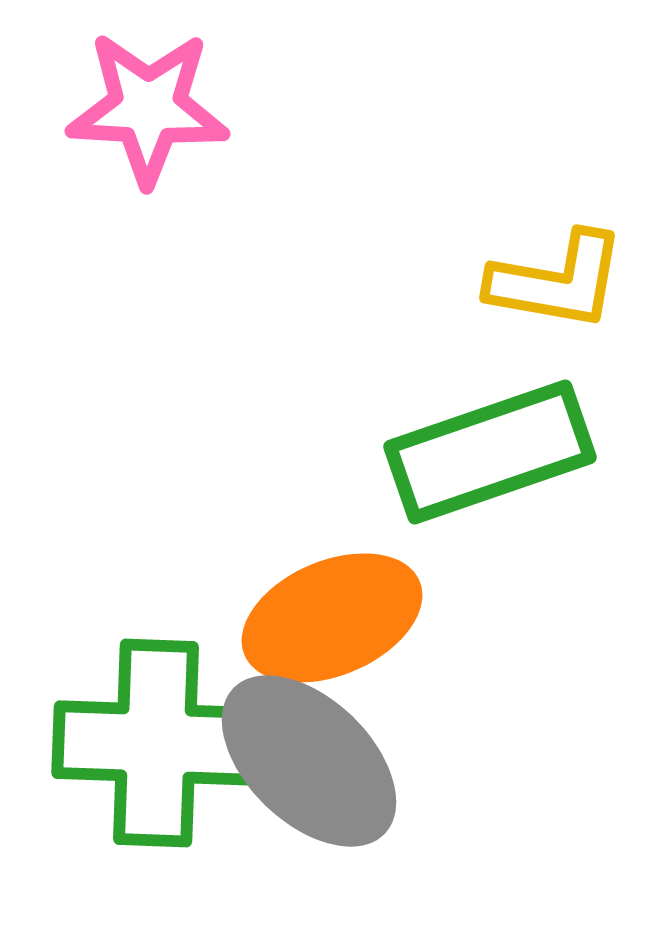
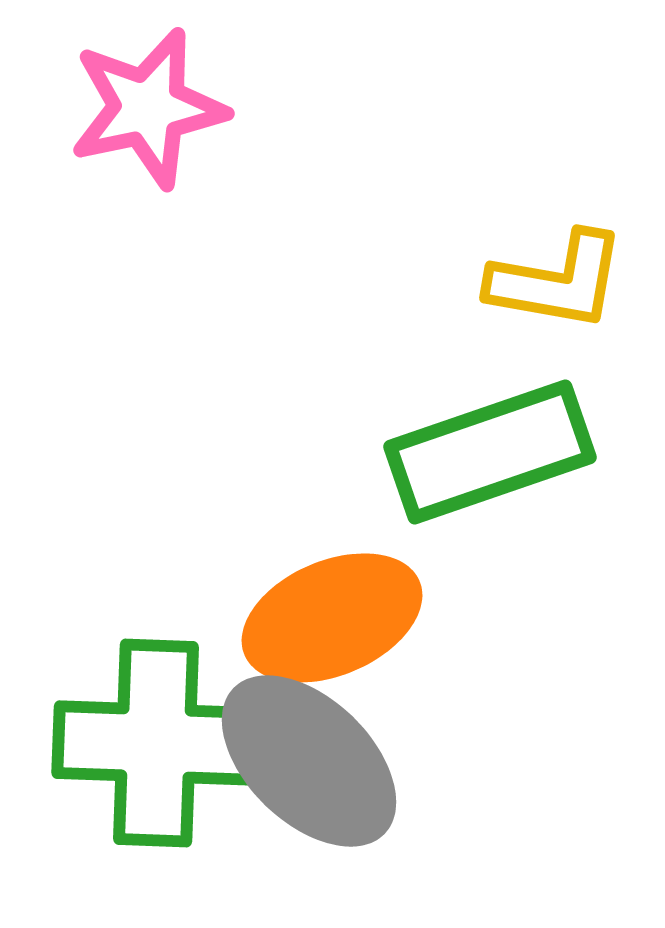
pink star: rotated 15 degrees counterclockwise
